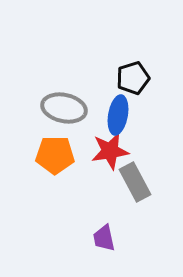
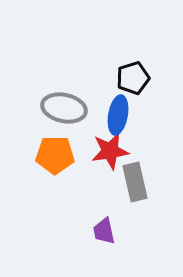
gray rectangle: rotated 15 degrees clockwise
purple trapezoid: moved 7 px up
